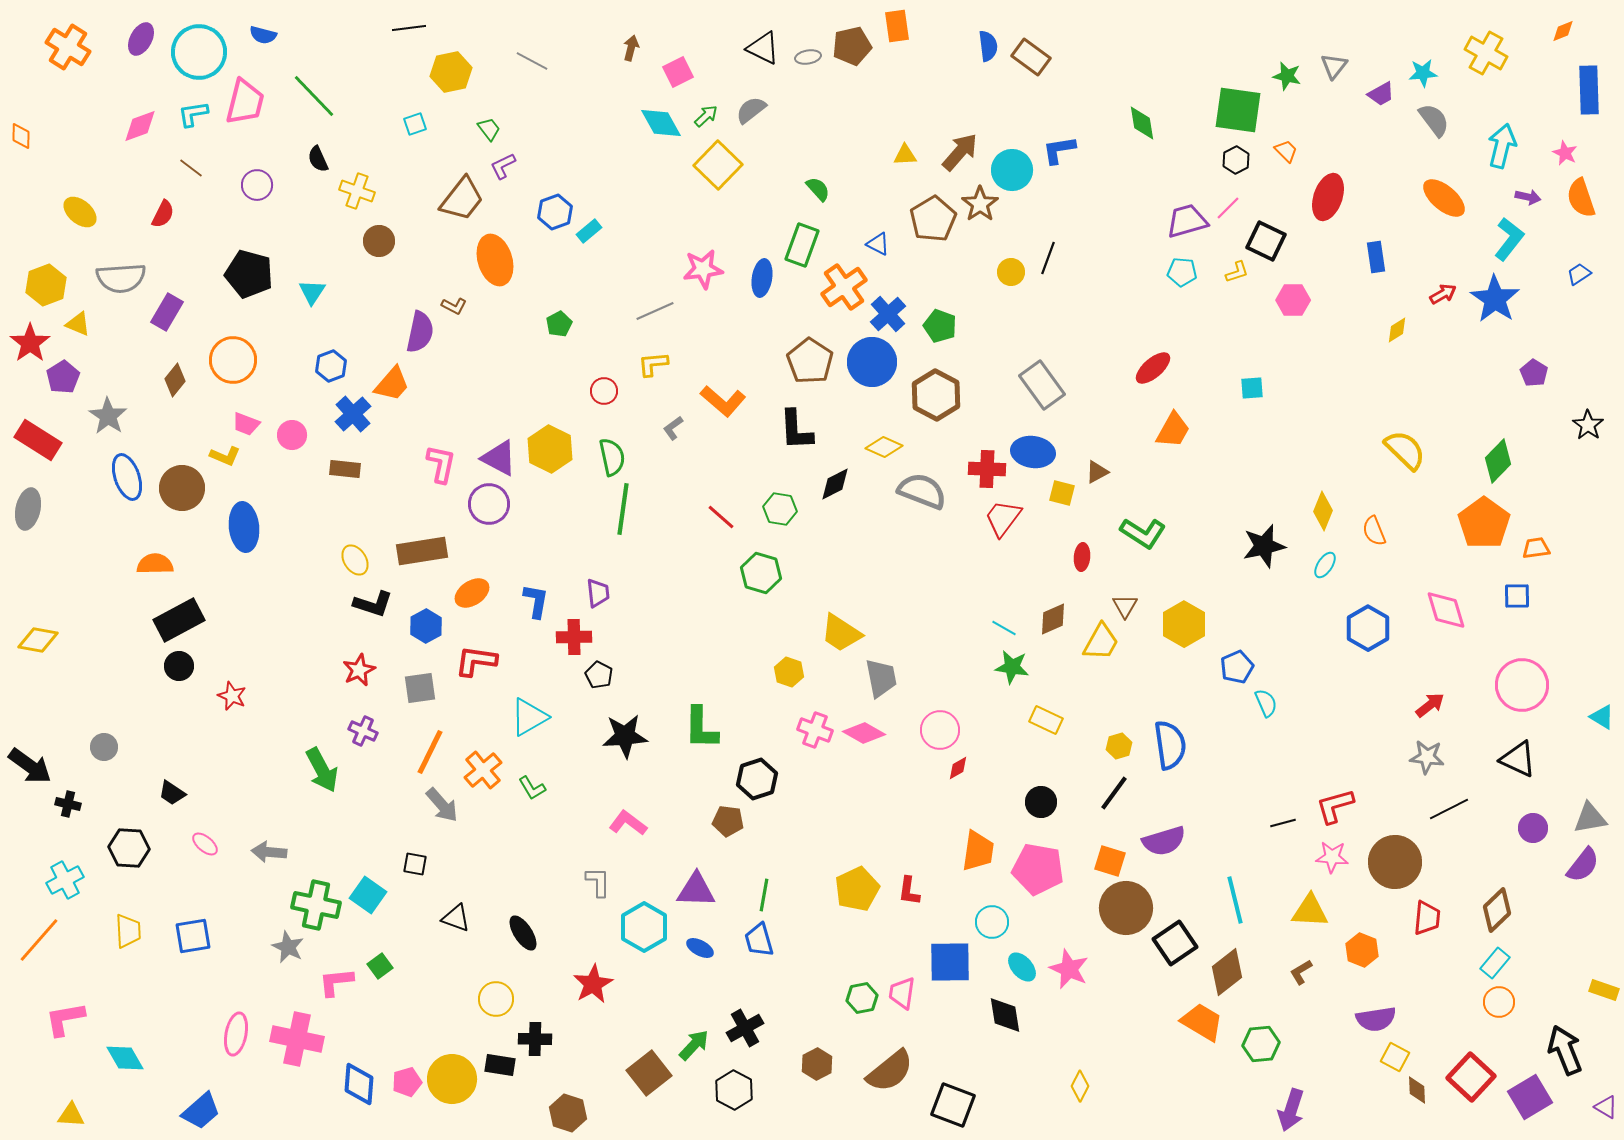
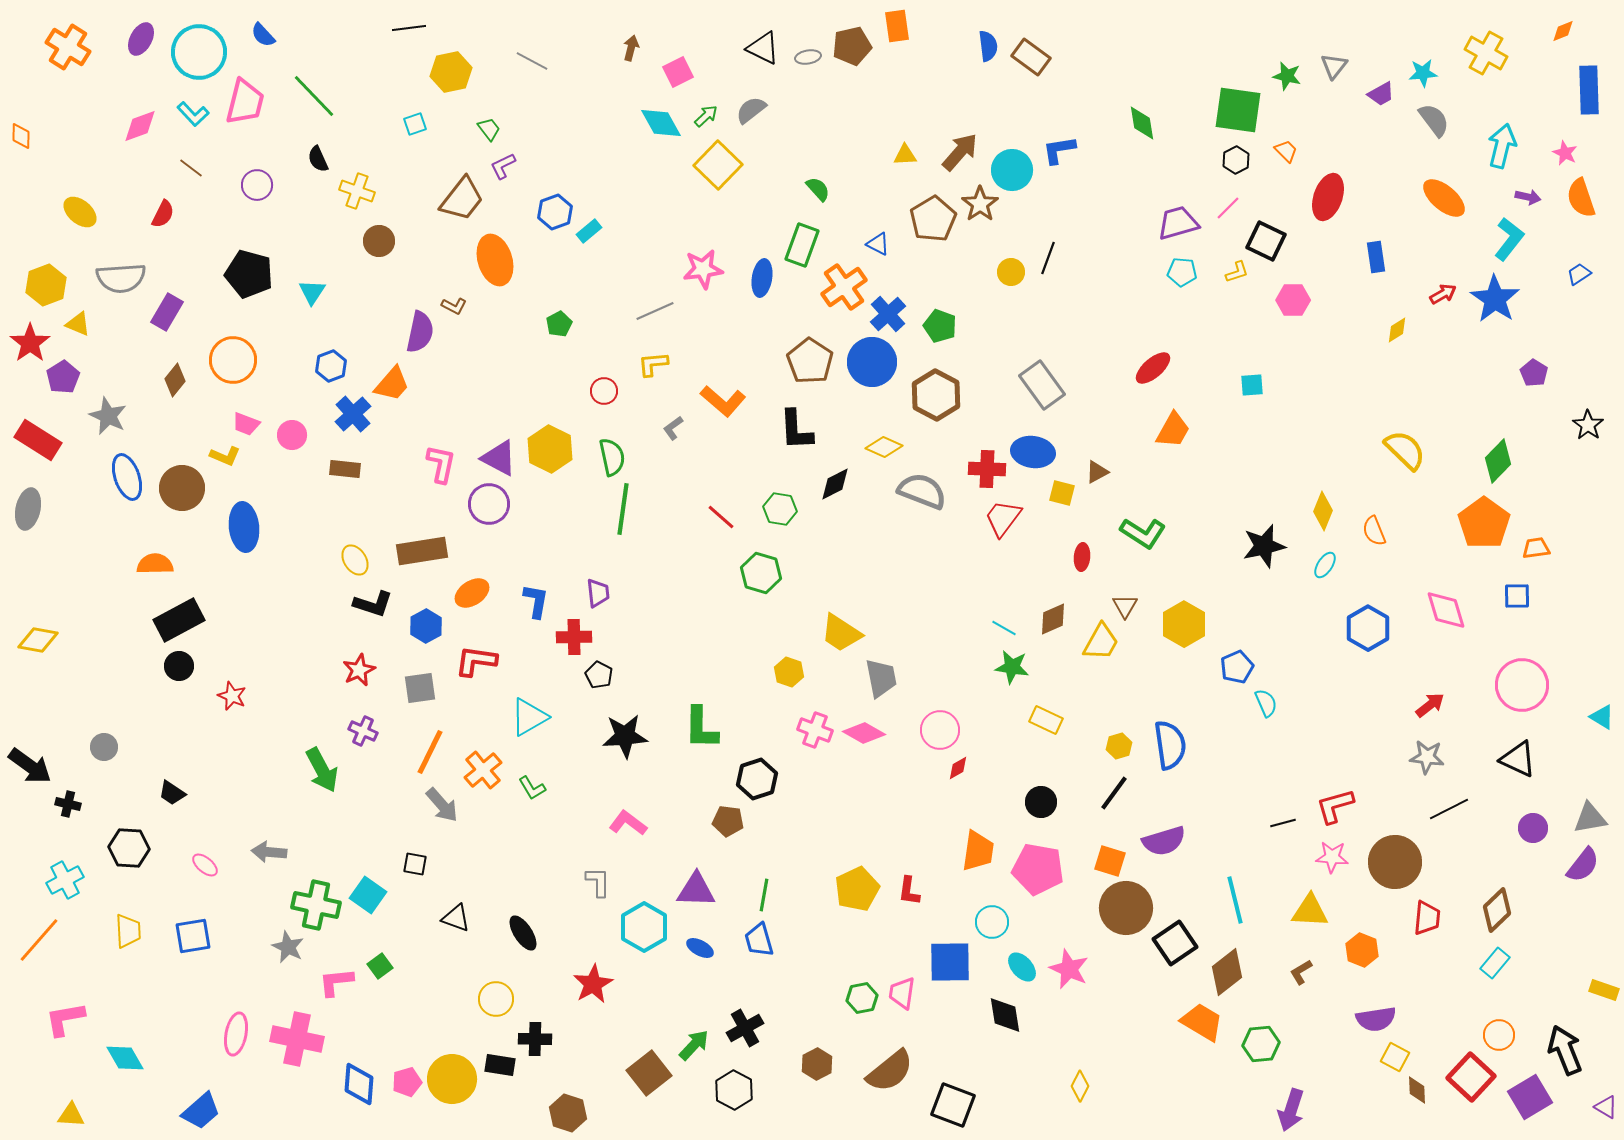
blue semicircle at (263, 35): rotated 32 degrees clockwise
cyan L-shape at (193, 114): rotated 124 degrees counterclockwise
purple trapezoid at (1187, 221): moved 9 px left, 2 px down
cyan square at (1252, 388): moved 3 px up
gray star at (108, 416): rotated 9 degrees counterclockwise
pink ellipse at (205, 844): moved 21 px down
orange circle at (1499, 1002): moved 33 px down
